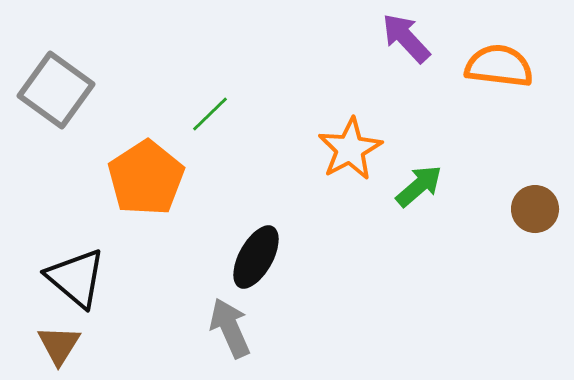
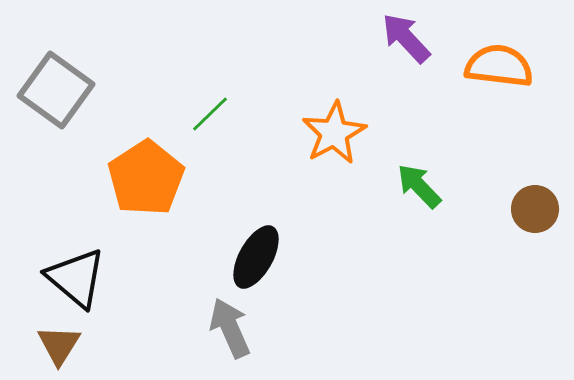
orange star: moved 16 px left, 16 px up
green arrow: rotated 93 degrees counterclockwise
